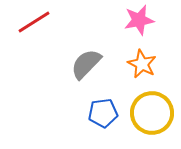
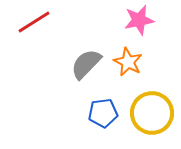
orange star: moved 14 px left, 2 px up
